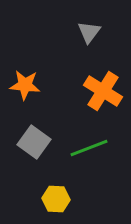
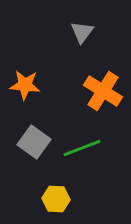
gray triangle: moved 7 px left
green line: moved 7 px left
